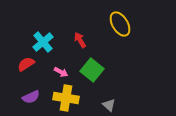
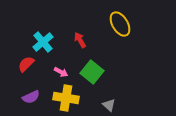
red semicircle: rotated 12 degrees counterclockwise
green square: moved 2 px down
